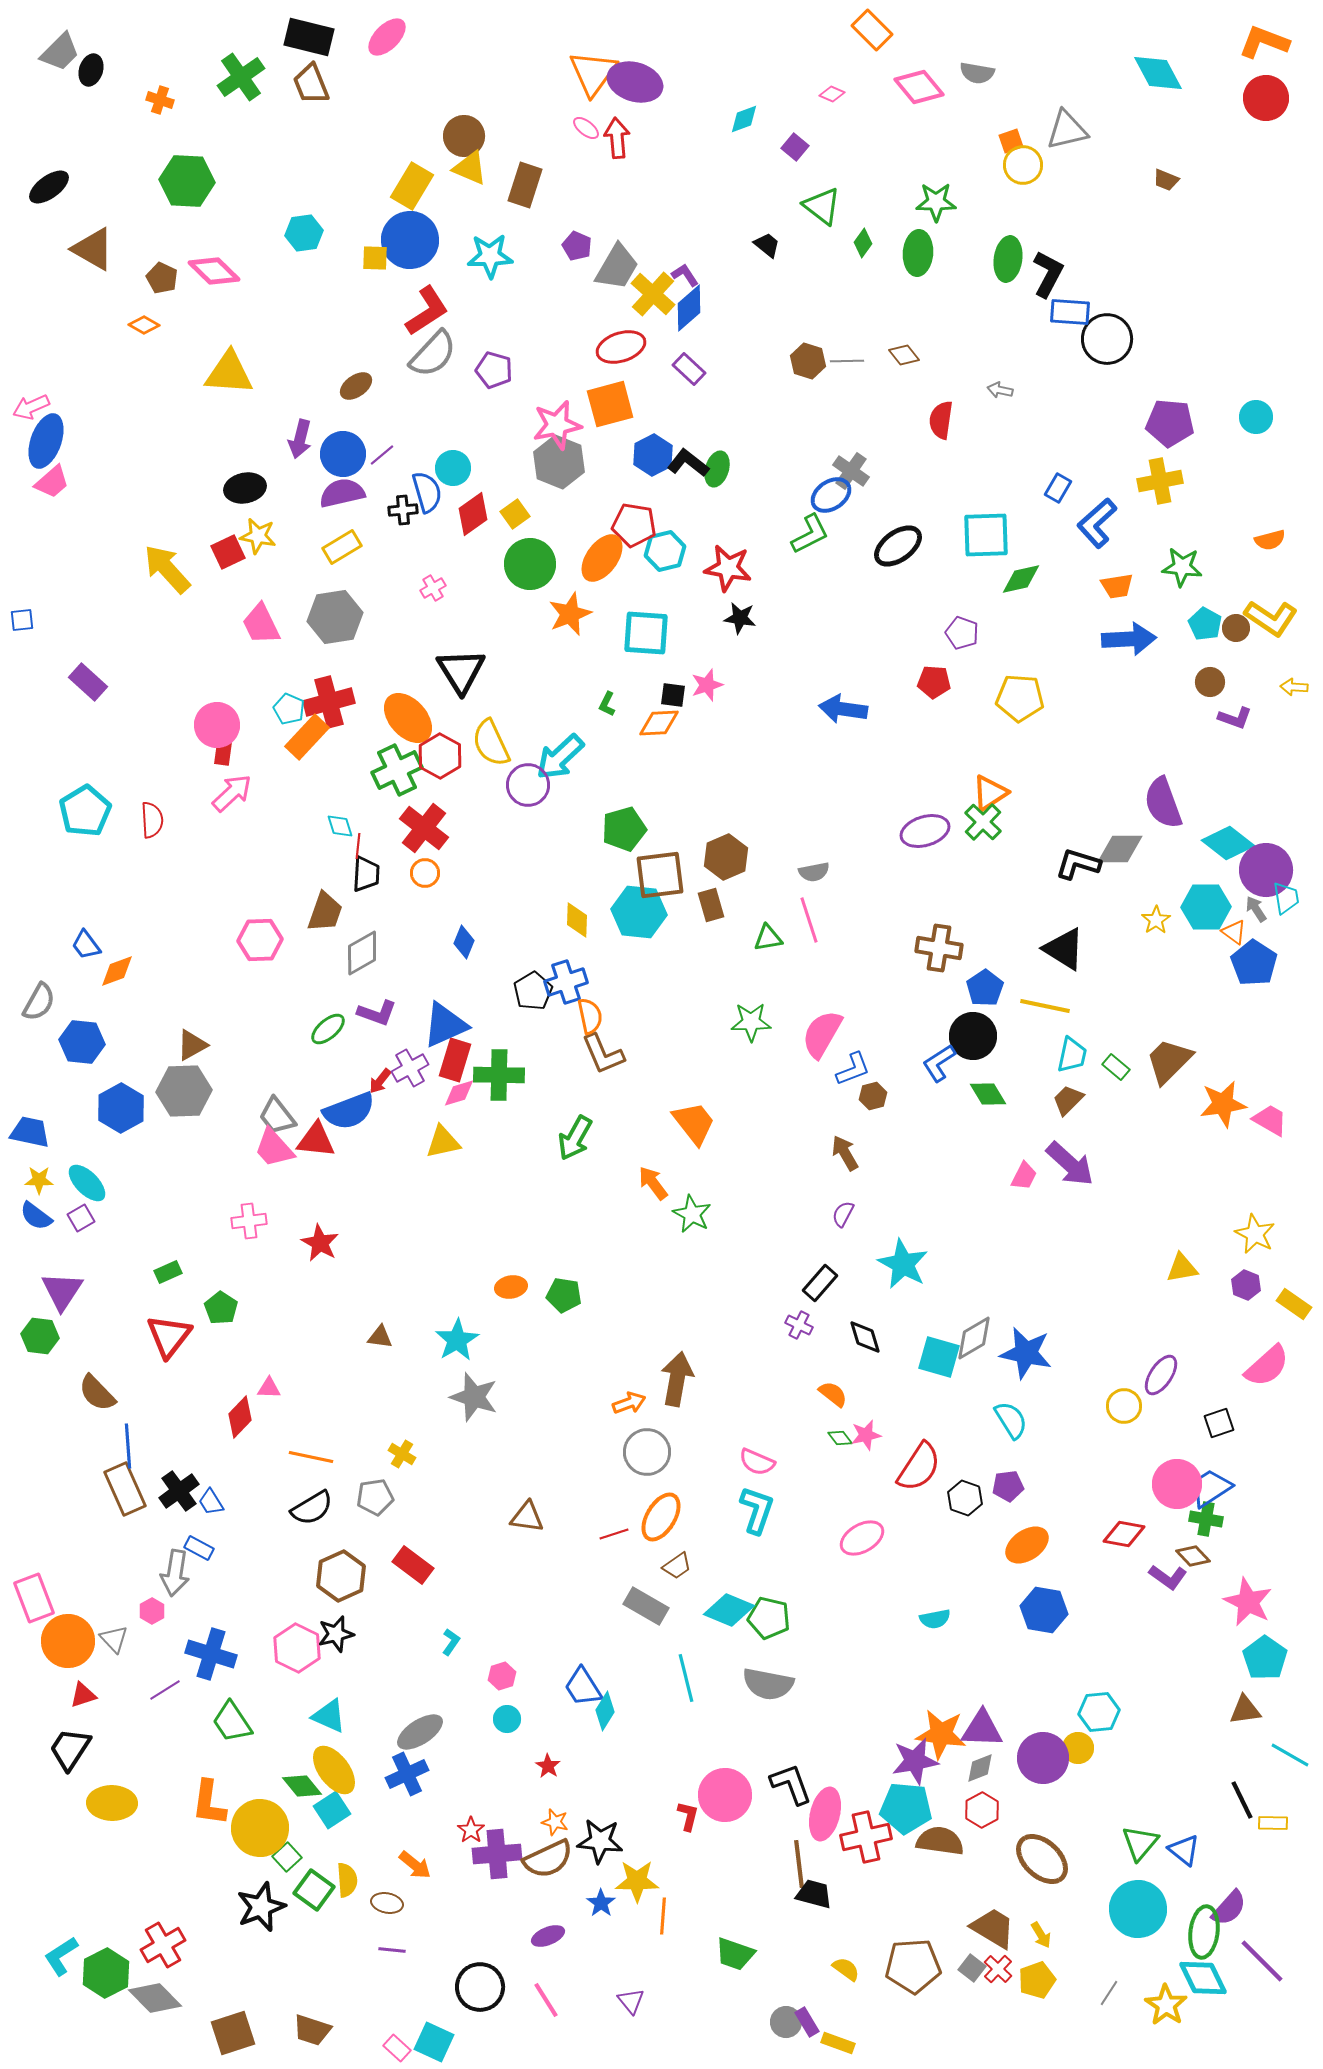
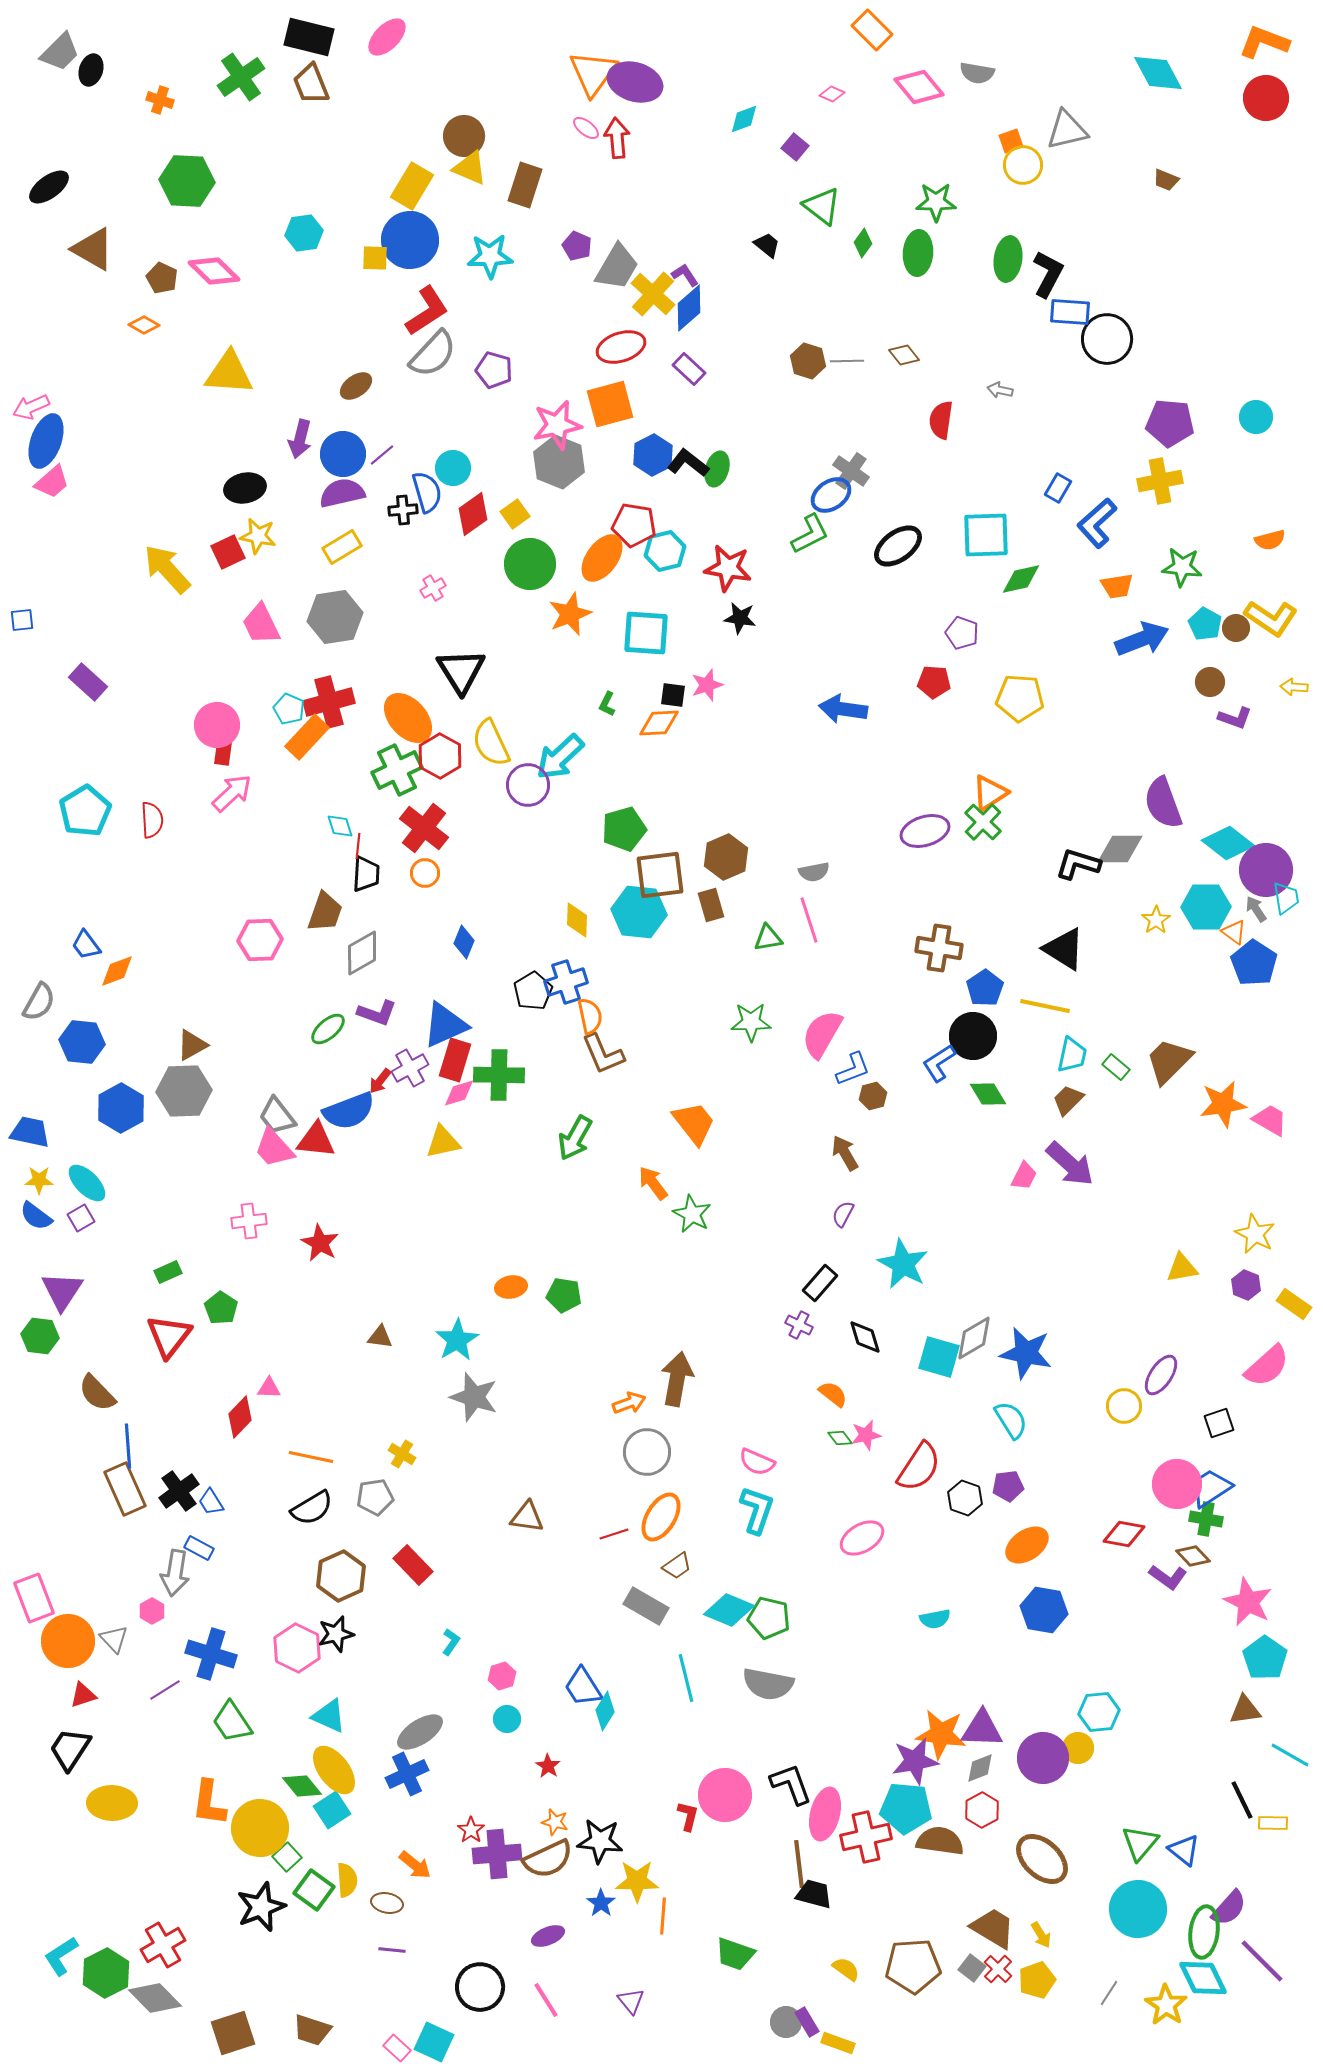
blue arrow at (1129, 639): moved 13 px right; rotated 18 degrees counterclockwise
red rectangle at (413, 1565): rotated 9 degrees clockwise
